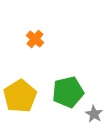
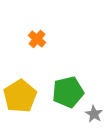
orange cross: moved 2 px right
